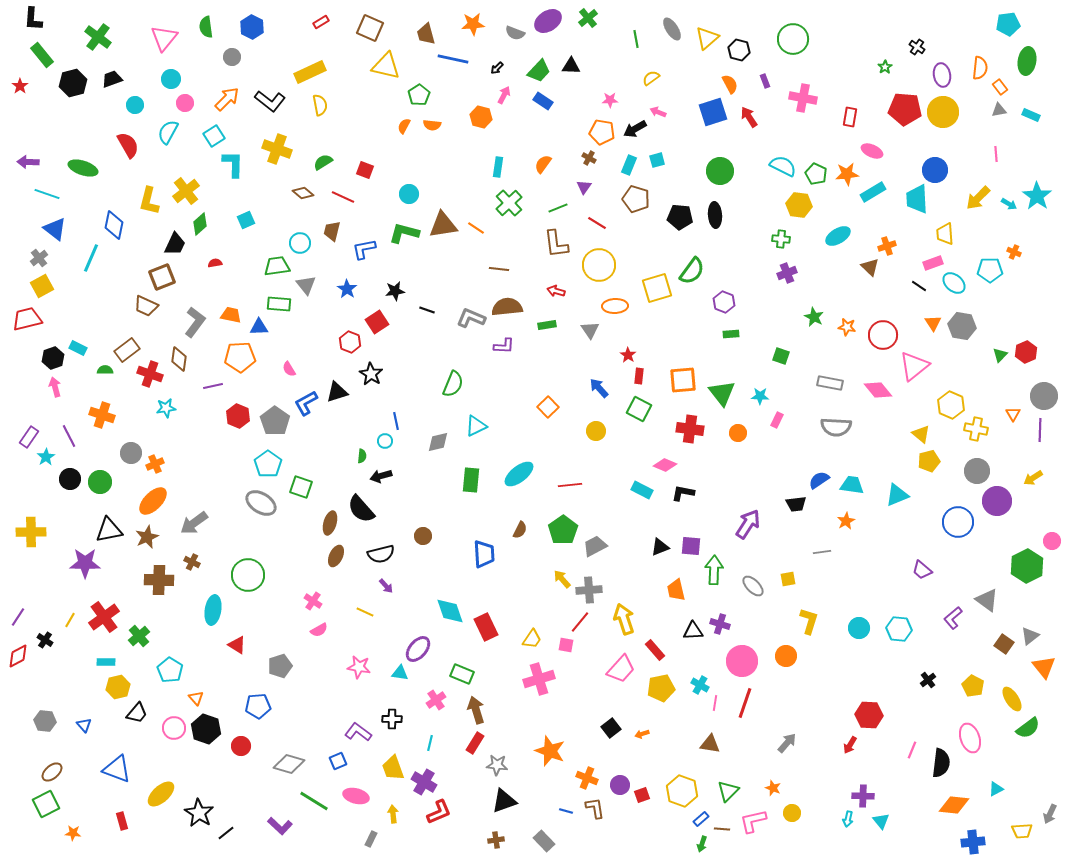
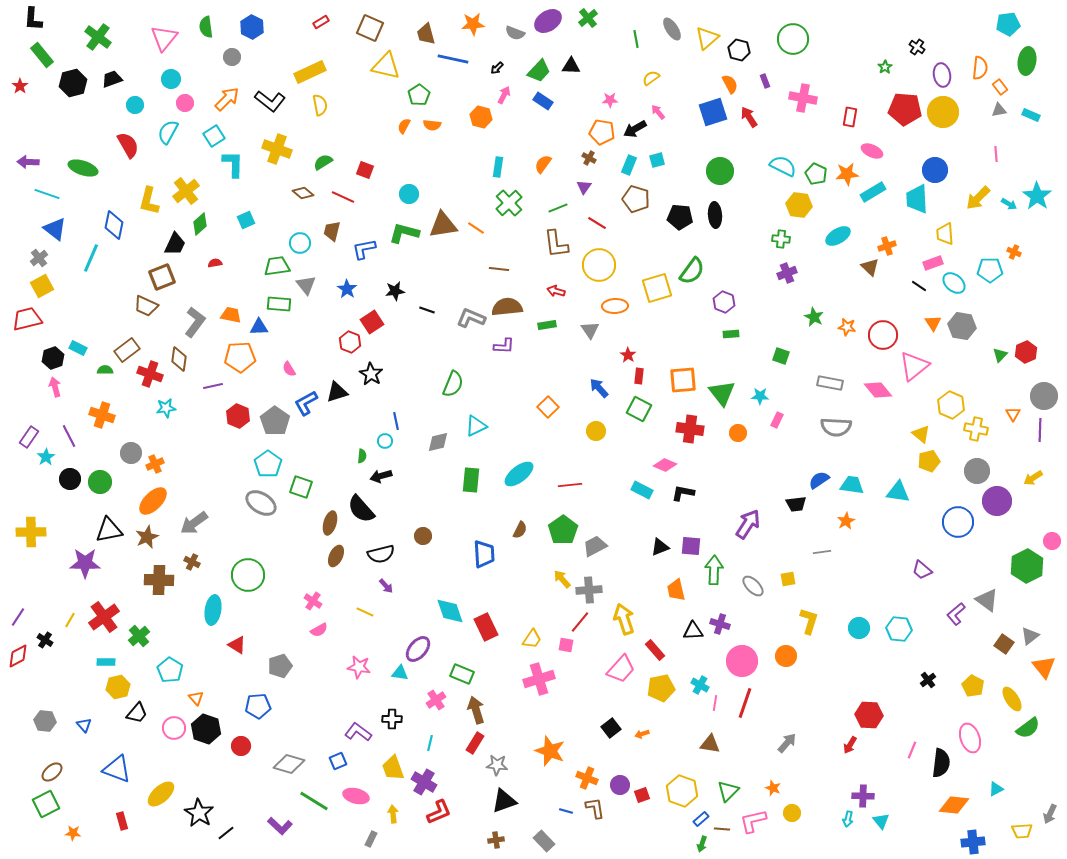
pink arrow at (658, 112): rotated 28 degrees clockwise
red square at (377, 322): moved 5 px left
cyan triangle at (897, 495): moved 1 px right, 3 px up; rotated 30 degrees clockwise
purple L-shape at (953, 618): moved 3 px right, 4 px up
